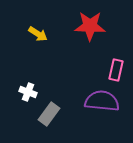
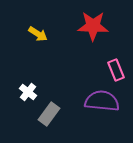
red star: moved 3 px right
pink rectangle: rotated 35 degrees counterclockwise
white cross: rotated 18 degrees clockwise
